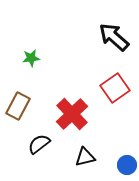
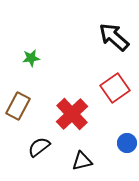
black semicircle: moved 3 px down
black triangle: moved 3 px left, 4 px down
blue circle: moved 22 px up
